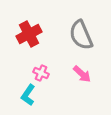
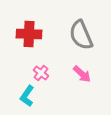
red cross: rotated 30 degrees clockwise
pink cross: rotated 14 degrees clockwise
cyan L-shape: moved 1 px left, 1 px down
